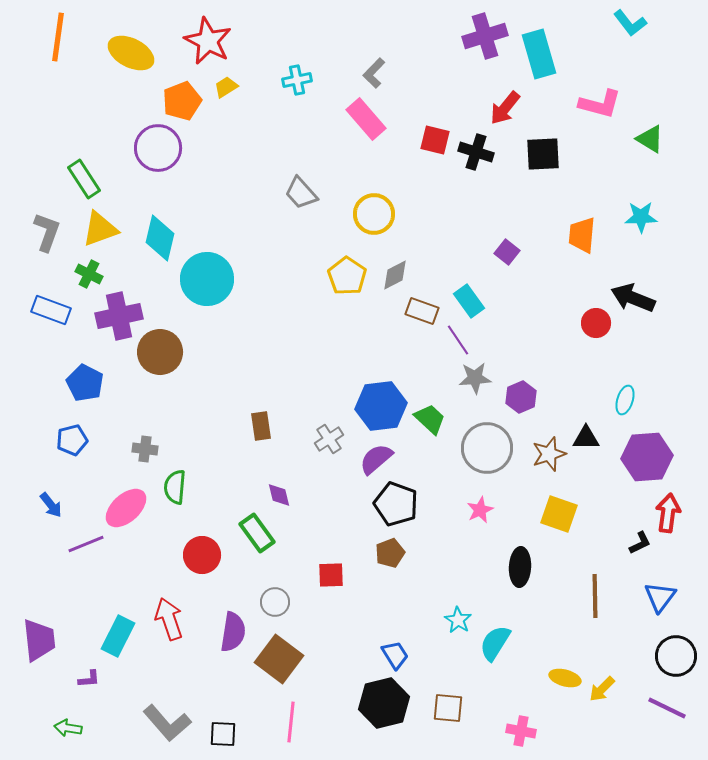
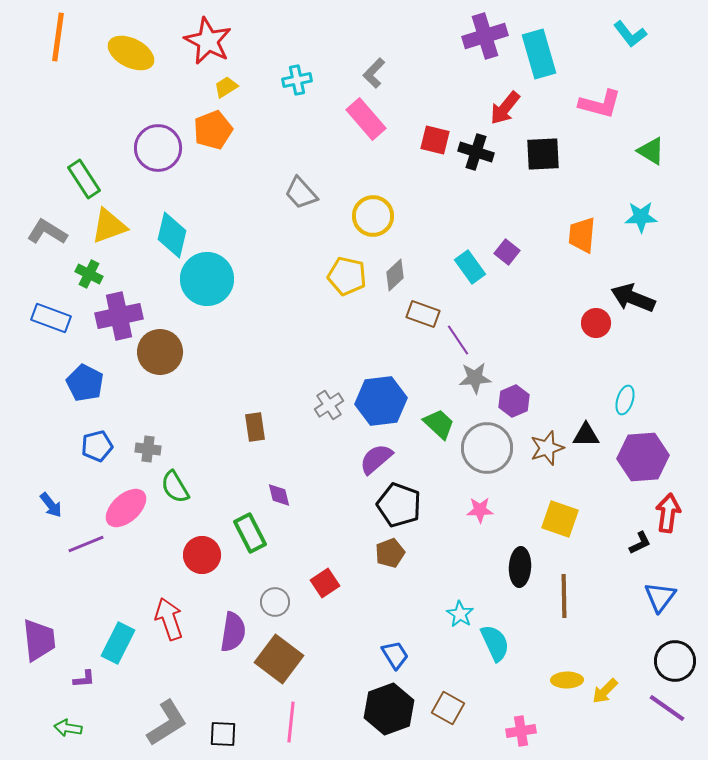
cyan L-shape at (630, 23): moved 11 px down
orange pentagon at (182, 101): moved 31 px right, 29 px down
green triangle at (650, 139): moved 1 px right, 12 px down
yellow circle at (374, 214): moved 1 px left, 2 px down
yellow triangle at (100, 229): moved 9 px right, 3 px up
gray L-shape at (47, 232): rotated 78 degrees counterclockwise
cyan diamond at (160, 238): moved 12 px right, 3 px up
gray diamond at (395, 275): rotated 16 degrees counterclockwise
yellow pentagon at (347, 276): rotated 21 degrees counterclockwise
cyan rectangle at (469, 301): moved 1 px right, 34 px up
blue rectangle at (51, 310): moved 8 px down
brown rectangle at (422, 311): moved 1 px right, 3 px down
purple hexagon at (521, 397): moved 7 px left, 4 px down
blue hexagon at (381, 406): moved 5 px up
green trapezoid at (430, 419): moved 9 px right, 5 px down
brown rectangle at (261, 426): moved 6 px left, 1 px down
black triangle at (586, 438): moved 3 px up
gray cross at (329, 439): moved 34 px up
blue pentagon at (72, 440): moved 25 px right, 6 px down
gray cross at (145, 449): moved 3 px right
brown star at (549, 454): moved 2 px left, 6 px up
purple hexagon at (647, 457): moved 4 px left
green semicircle at (175, 487): rotated 36 degrees counterclockwise
black pentagon at (396, 504): moved 3 px right, 1 px down
pink star at (480, 510): rotated 24 degrees clockwise
yellow square at (559, 514): moved 1 px right, 5 px down
green rectangle at (257, 533): moved 7 px left; rotated 9 degrees clockwise
red square at (331, 575): moved 6 px left, 8 px down; rotated 32 degrees counterclockwise
brown line at (595, 596): moved 31 px left
cyan star at (458, 620): moved 2 px right, 6 px up
cyan rectangle at (118, 636): moved 7 px down
cyan semicircle at (495, 643): rotated 123 degrees clockwise
black circle at (676, 656): moved 1 px left, 5 px down
yellow ellipse at (565, 678): moved 2 px right, 2 px down; rotated 16 degrees counterclockwise
purple L-shape at (89, 679): moved 5 px left
yellow arrow at (602, 689): moved 3 px right, 2 px down
black hexagon at (384, 703): moved 5 px right, 6 px down; rotated 6 degrees counterclockwise
brown square at (448, 708): rotated 24 degrees clockwise
purple line at (667, 708): rotated 9 degrees clockwise
gray L-shape at (167, 723): rotated 81 degrees counterclockwise
pink cross at (521, 731): rotated 20 degrees counterclockwise
